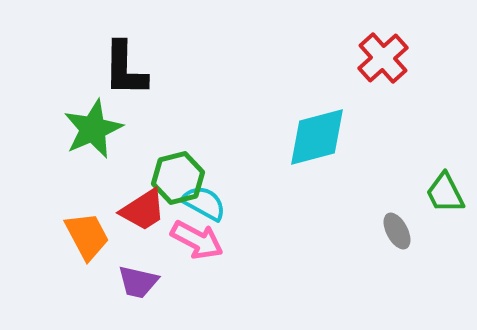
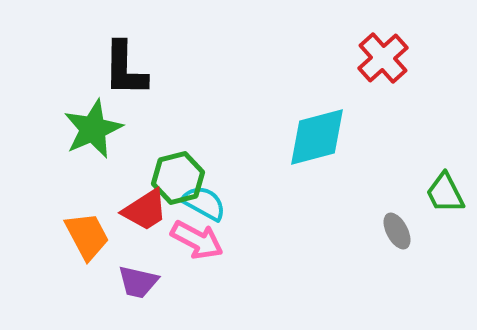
red trapezoid: moved 2 px right
